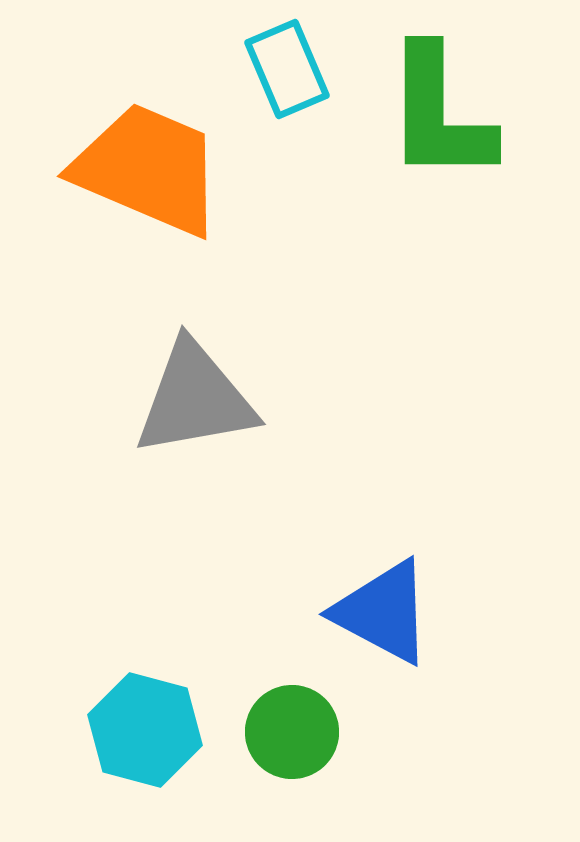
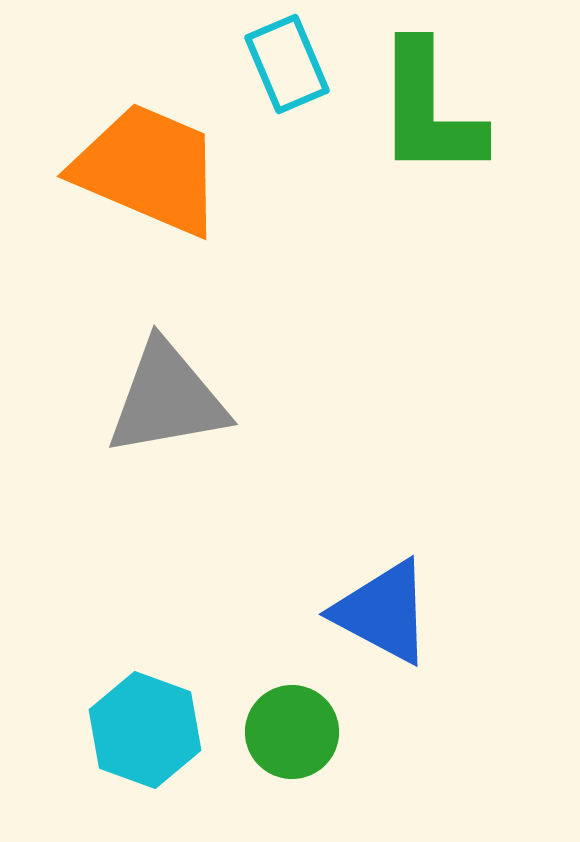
cyan rectangle: moved 5 px up
green L-shape: moved 10 px left, 4 px up
gray triangle: moved 28 px left
cyan hexagon: rotated 5 degrees clockwise
